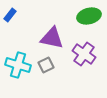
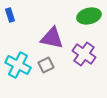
blue rectangle: rotated 56 degrees counterclockwise
cyan cross: rotated 10 degrees clockwise
